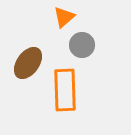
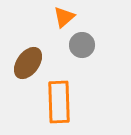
orange rectangle: moved 6 px left, 12 px down
